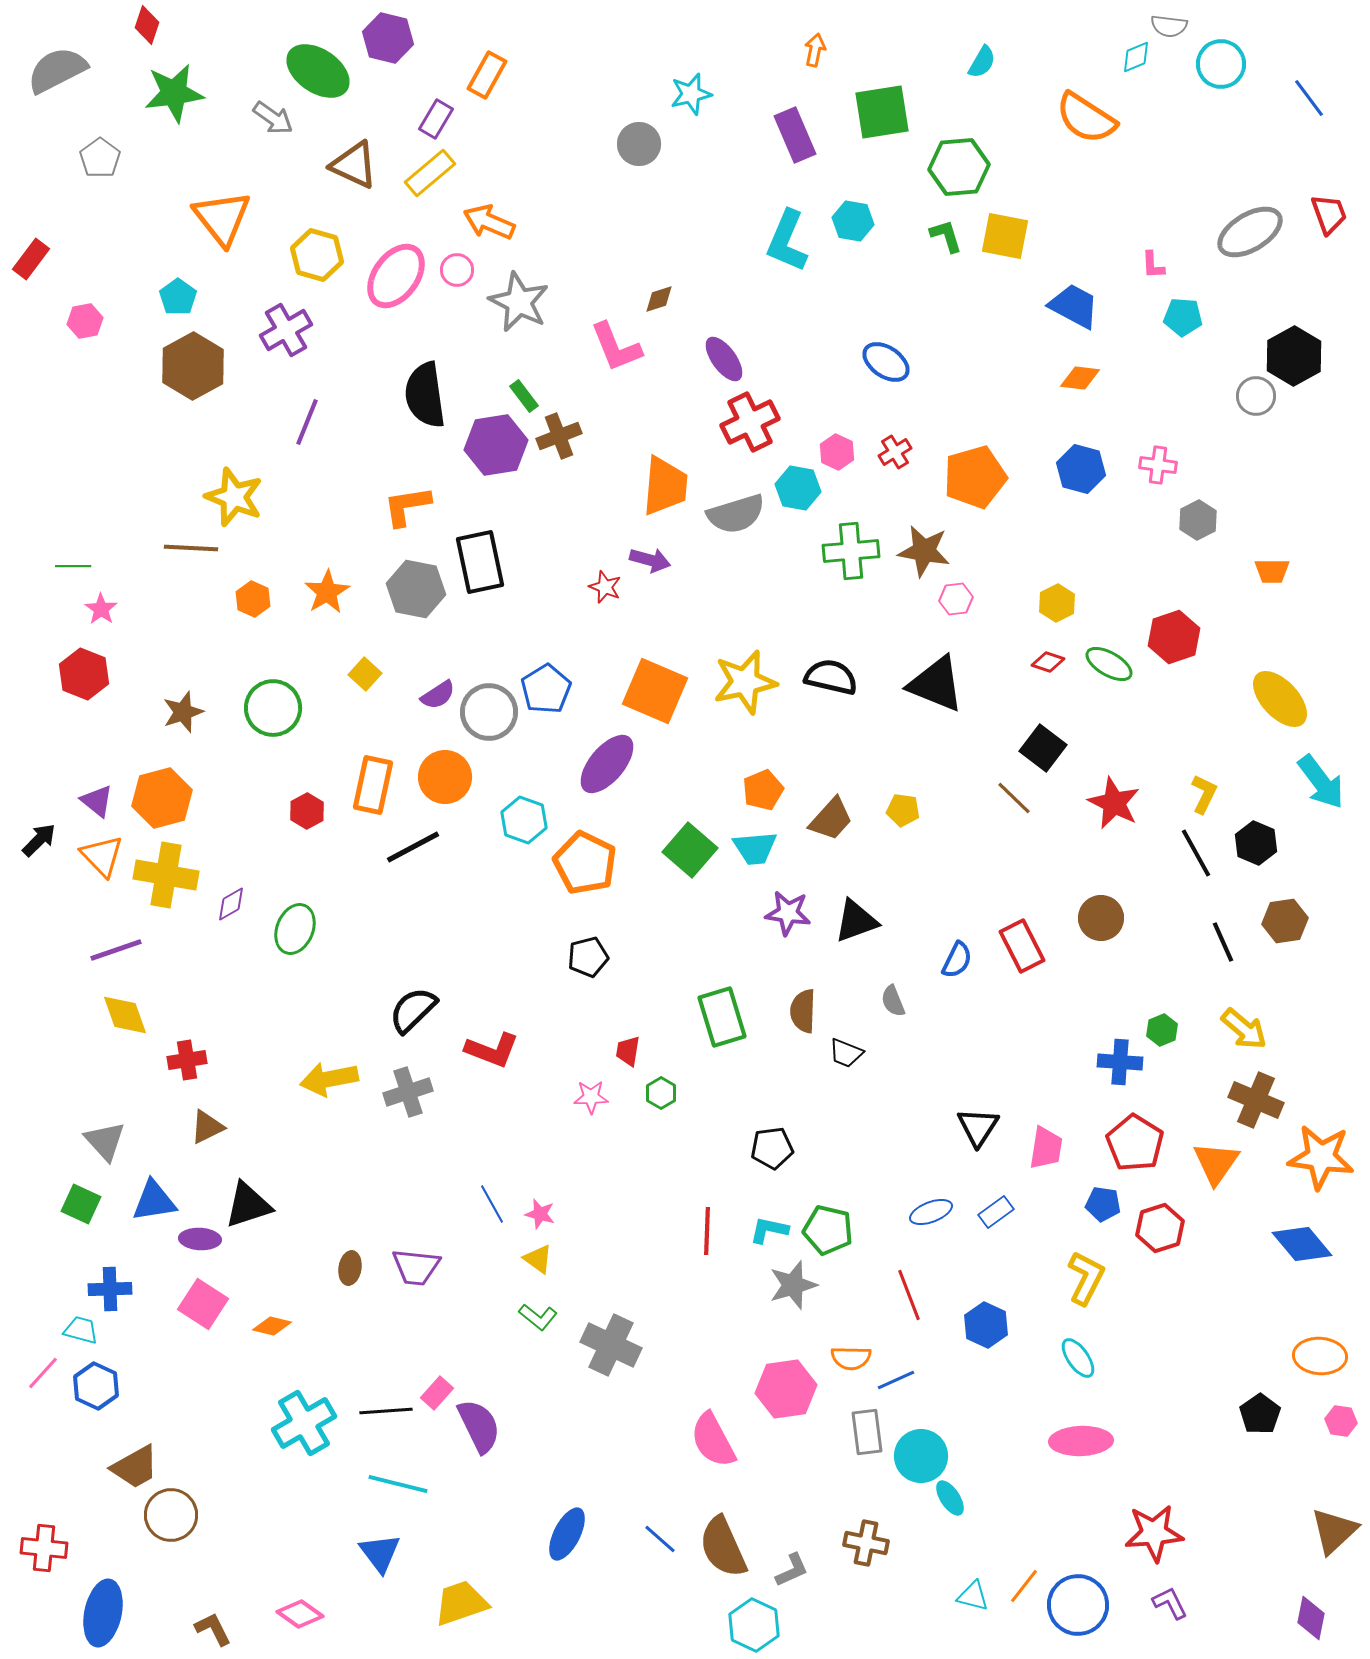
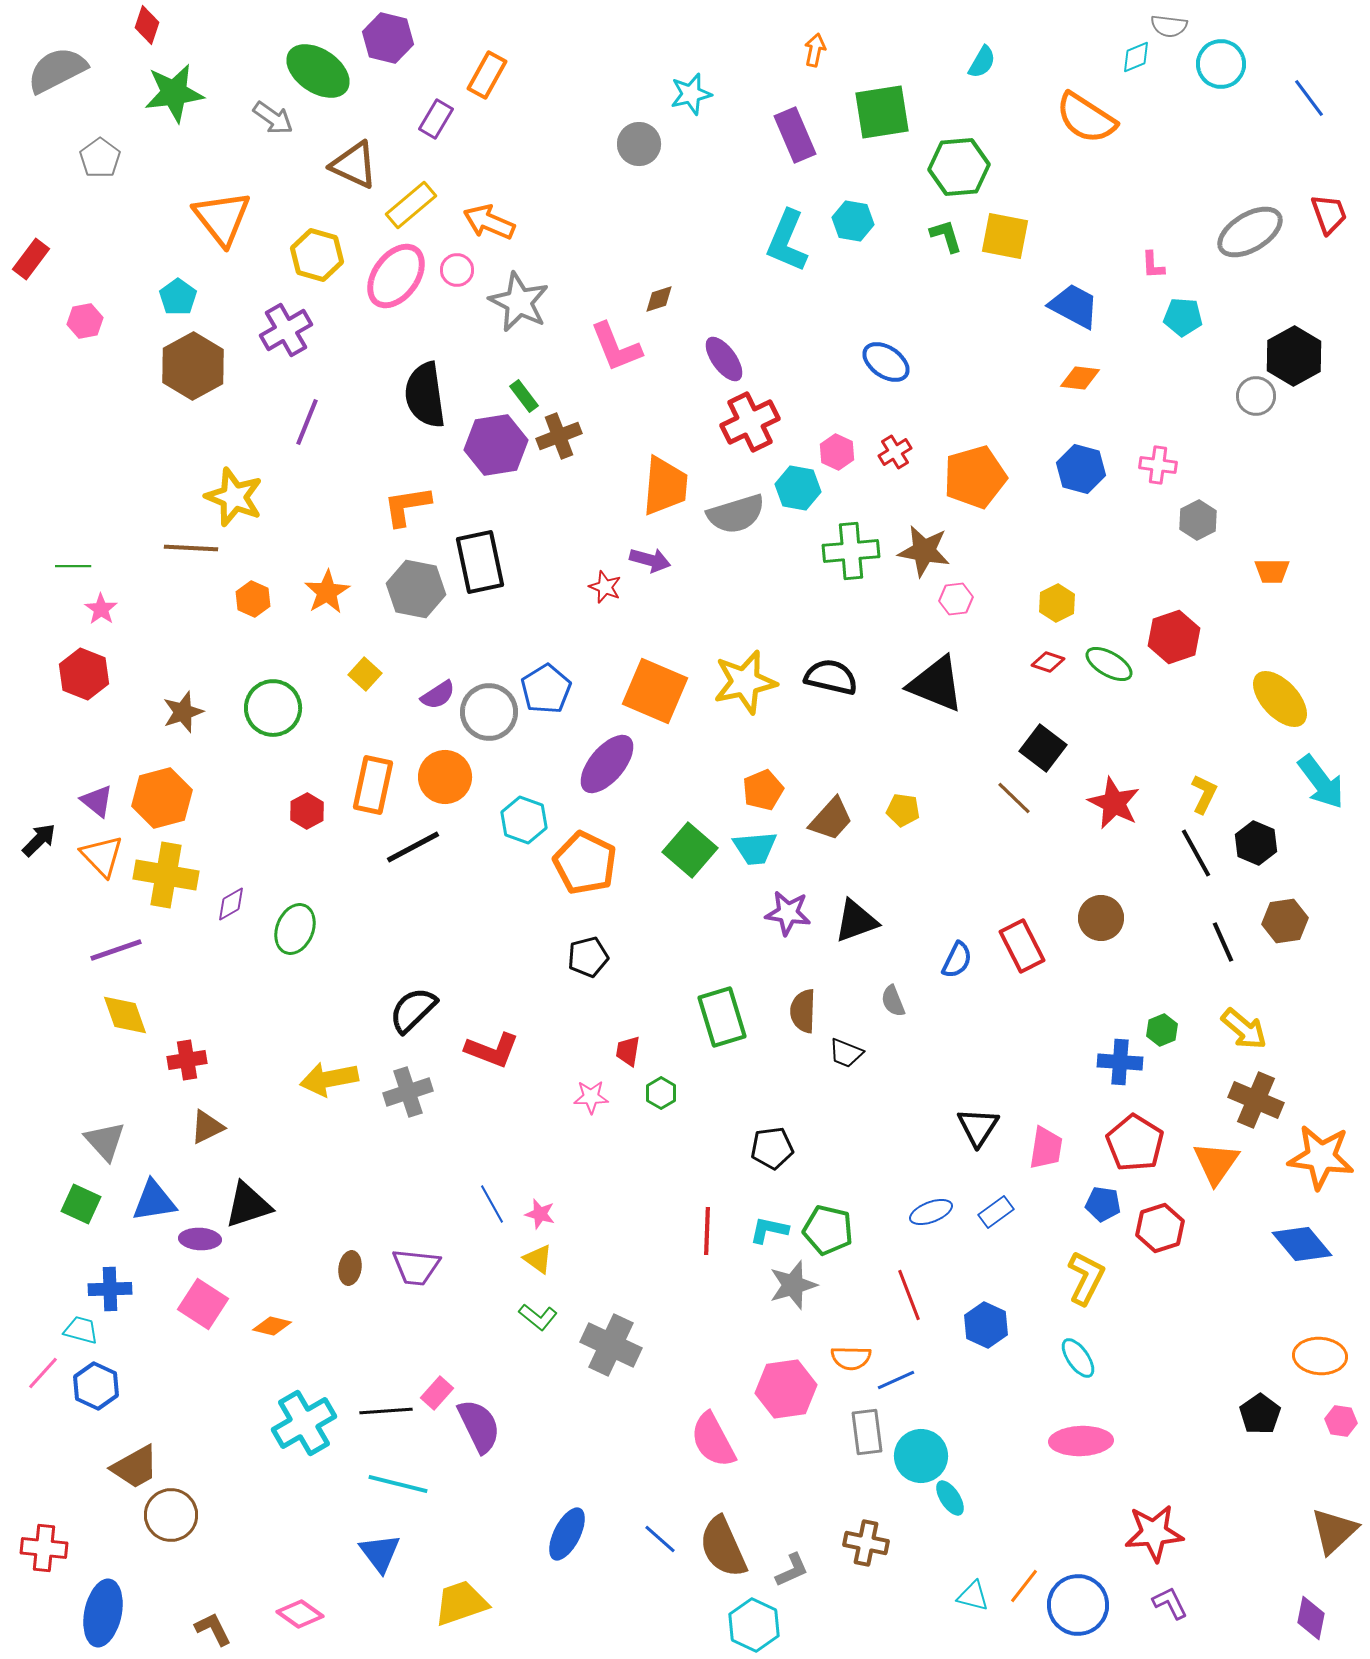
yellow rectangle at (430, 173): moved 19 px left, 32 px down
